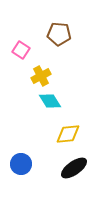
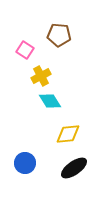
brown pentagon: moved 1 px down
pink square: moved 4 px right
blue circle: moved 4 px right, 1 px up
